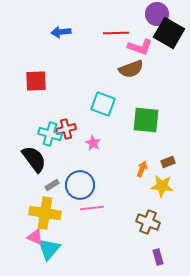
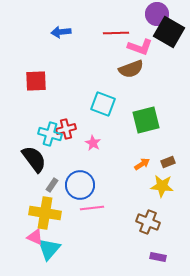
black square: moved 1 px up
green square: rotated 20 degrees counterclockwise
orange arrow: moved 5 px up; rotated 35 degrees clockwise
gray rectangle: rotated 24 degrees counterclockwise
purple rectangle: rotated 63 degrees counterclockwise
